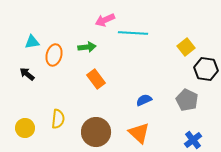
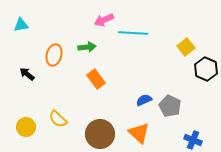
pink arrow: moved 1 px left
cyan triangle: moved 11 px left, 17 px up
black hexagon: rotated 15 degrees clockwise
gray pentagon: moved 17 px left, 6 px down
yellow semicircle: rotated 126 degrees clockwise
yellow circle: moved 1 px right, 1 px up
brown circle: moved 4 px right, 2 px down
blue cross: rotated 30 degrees counterclockwise
